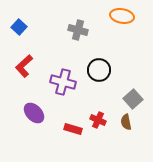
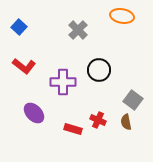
gray cross: rotated 30 degrees clockwise
red L-shape: rotated 100 degrees counterclockwise
purple cross: rotated 15 degrees counterclockwise
gray square: moved 1 px down; rotated 12 degrees counterclockwise
